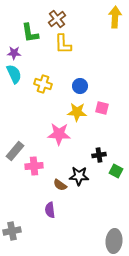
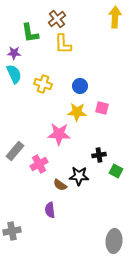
pink cross: moved 5 px right, 2 px up; rotated 24 degrees counterclockwise
